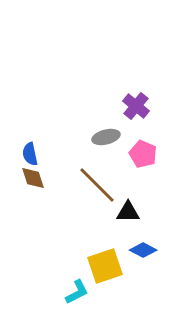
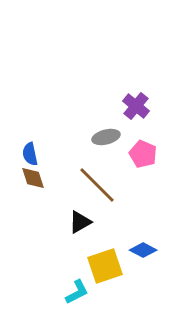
black triangle: moved 48 px left, 10 px down; rotated 30 degrees counterclockwise
